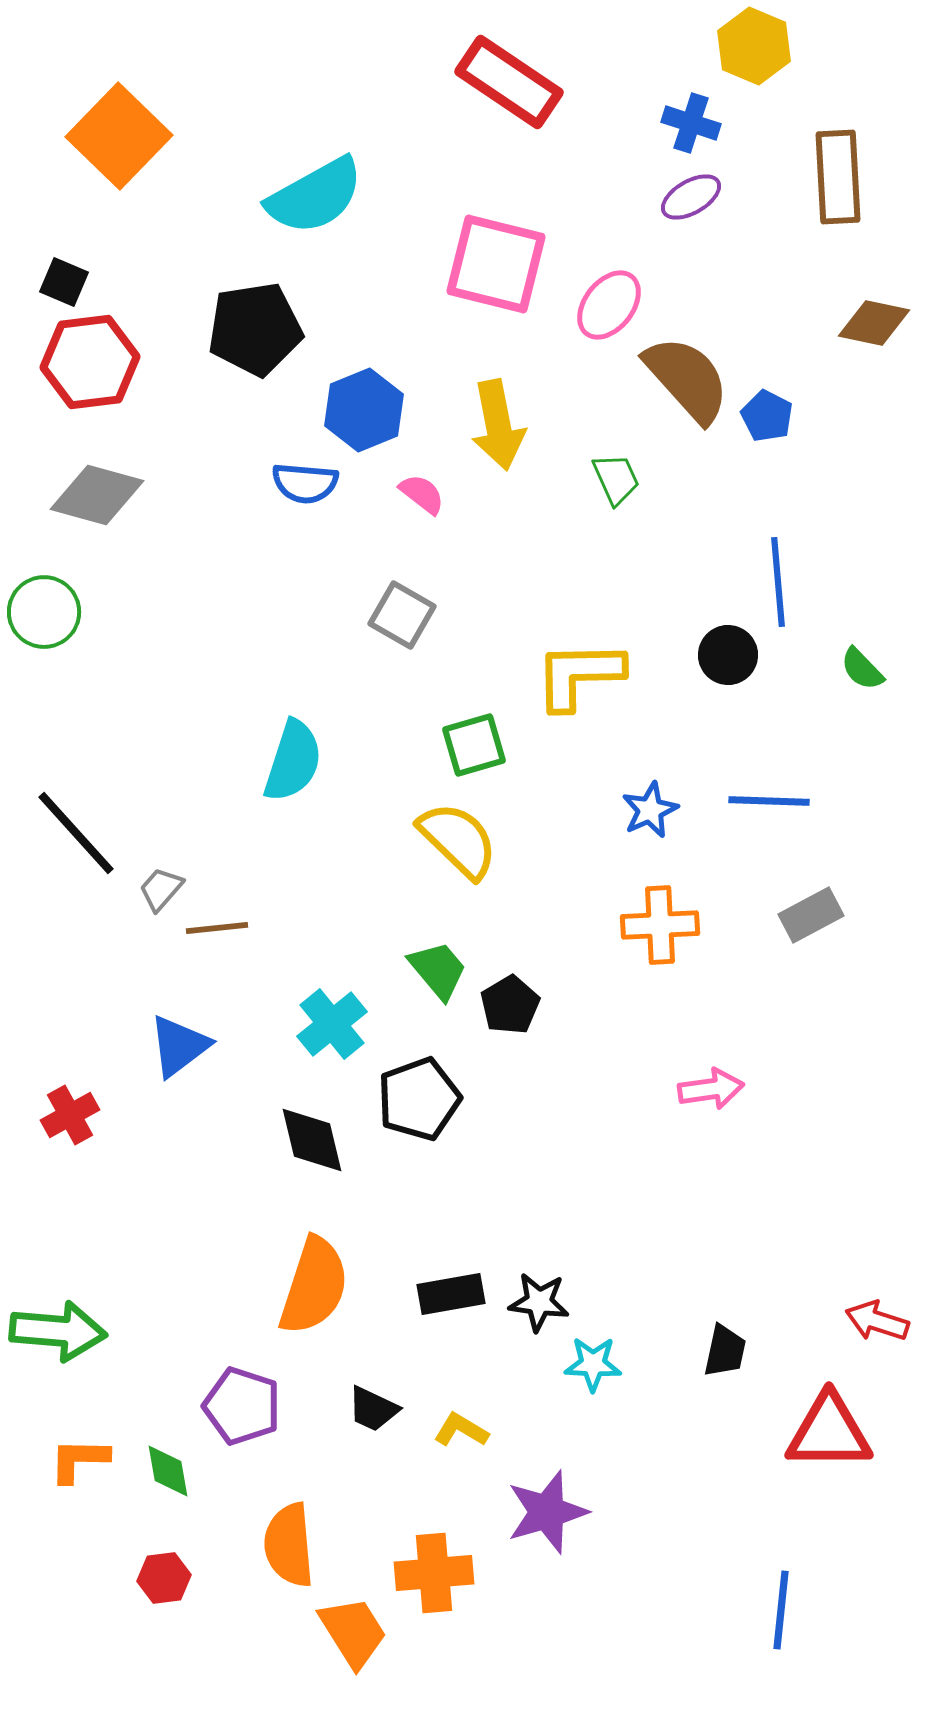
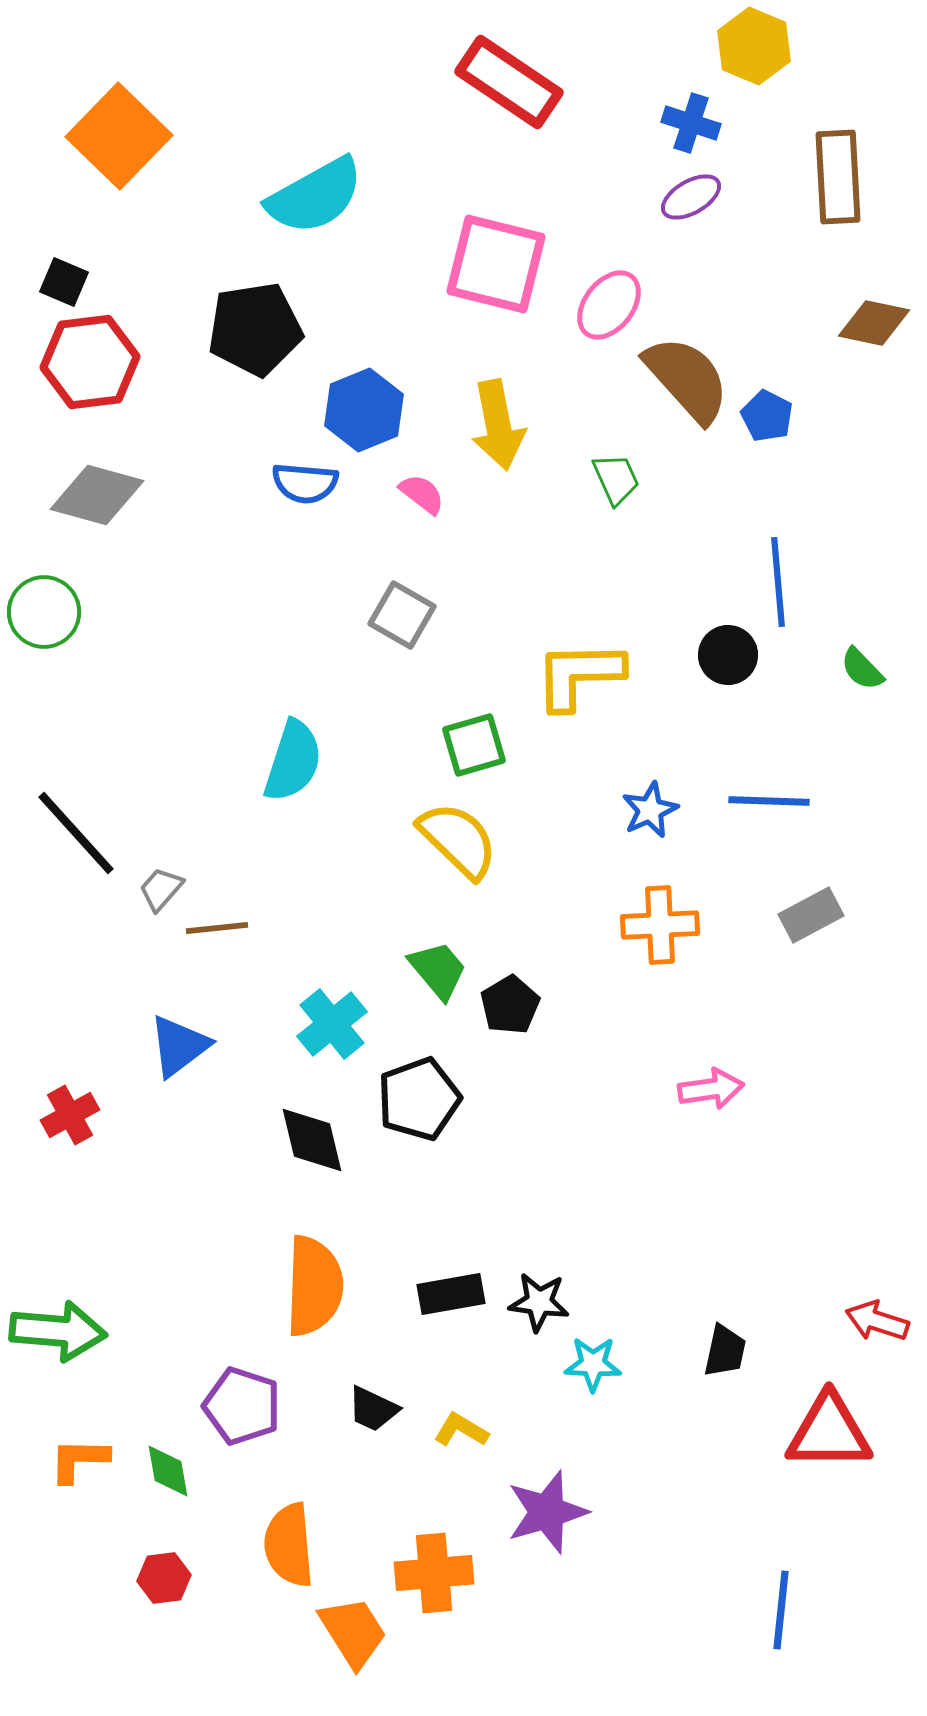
orange semicircle at (314, 1286): rotated 16 degrees counterclockwise
